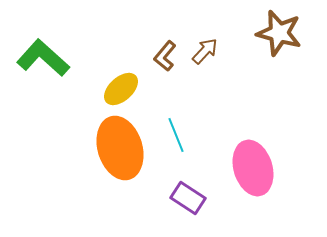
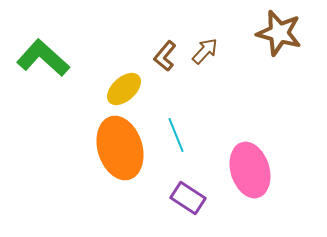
yellow ellipse: moved 3 px right
pink ellipse: moved 3 px left, 2 px down
